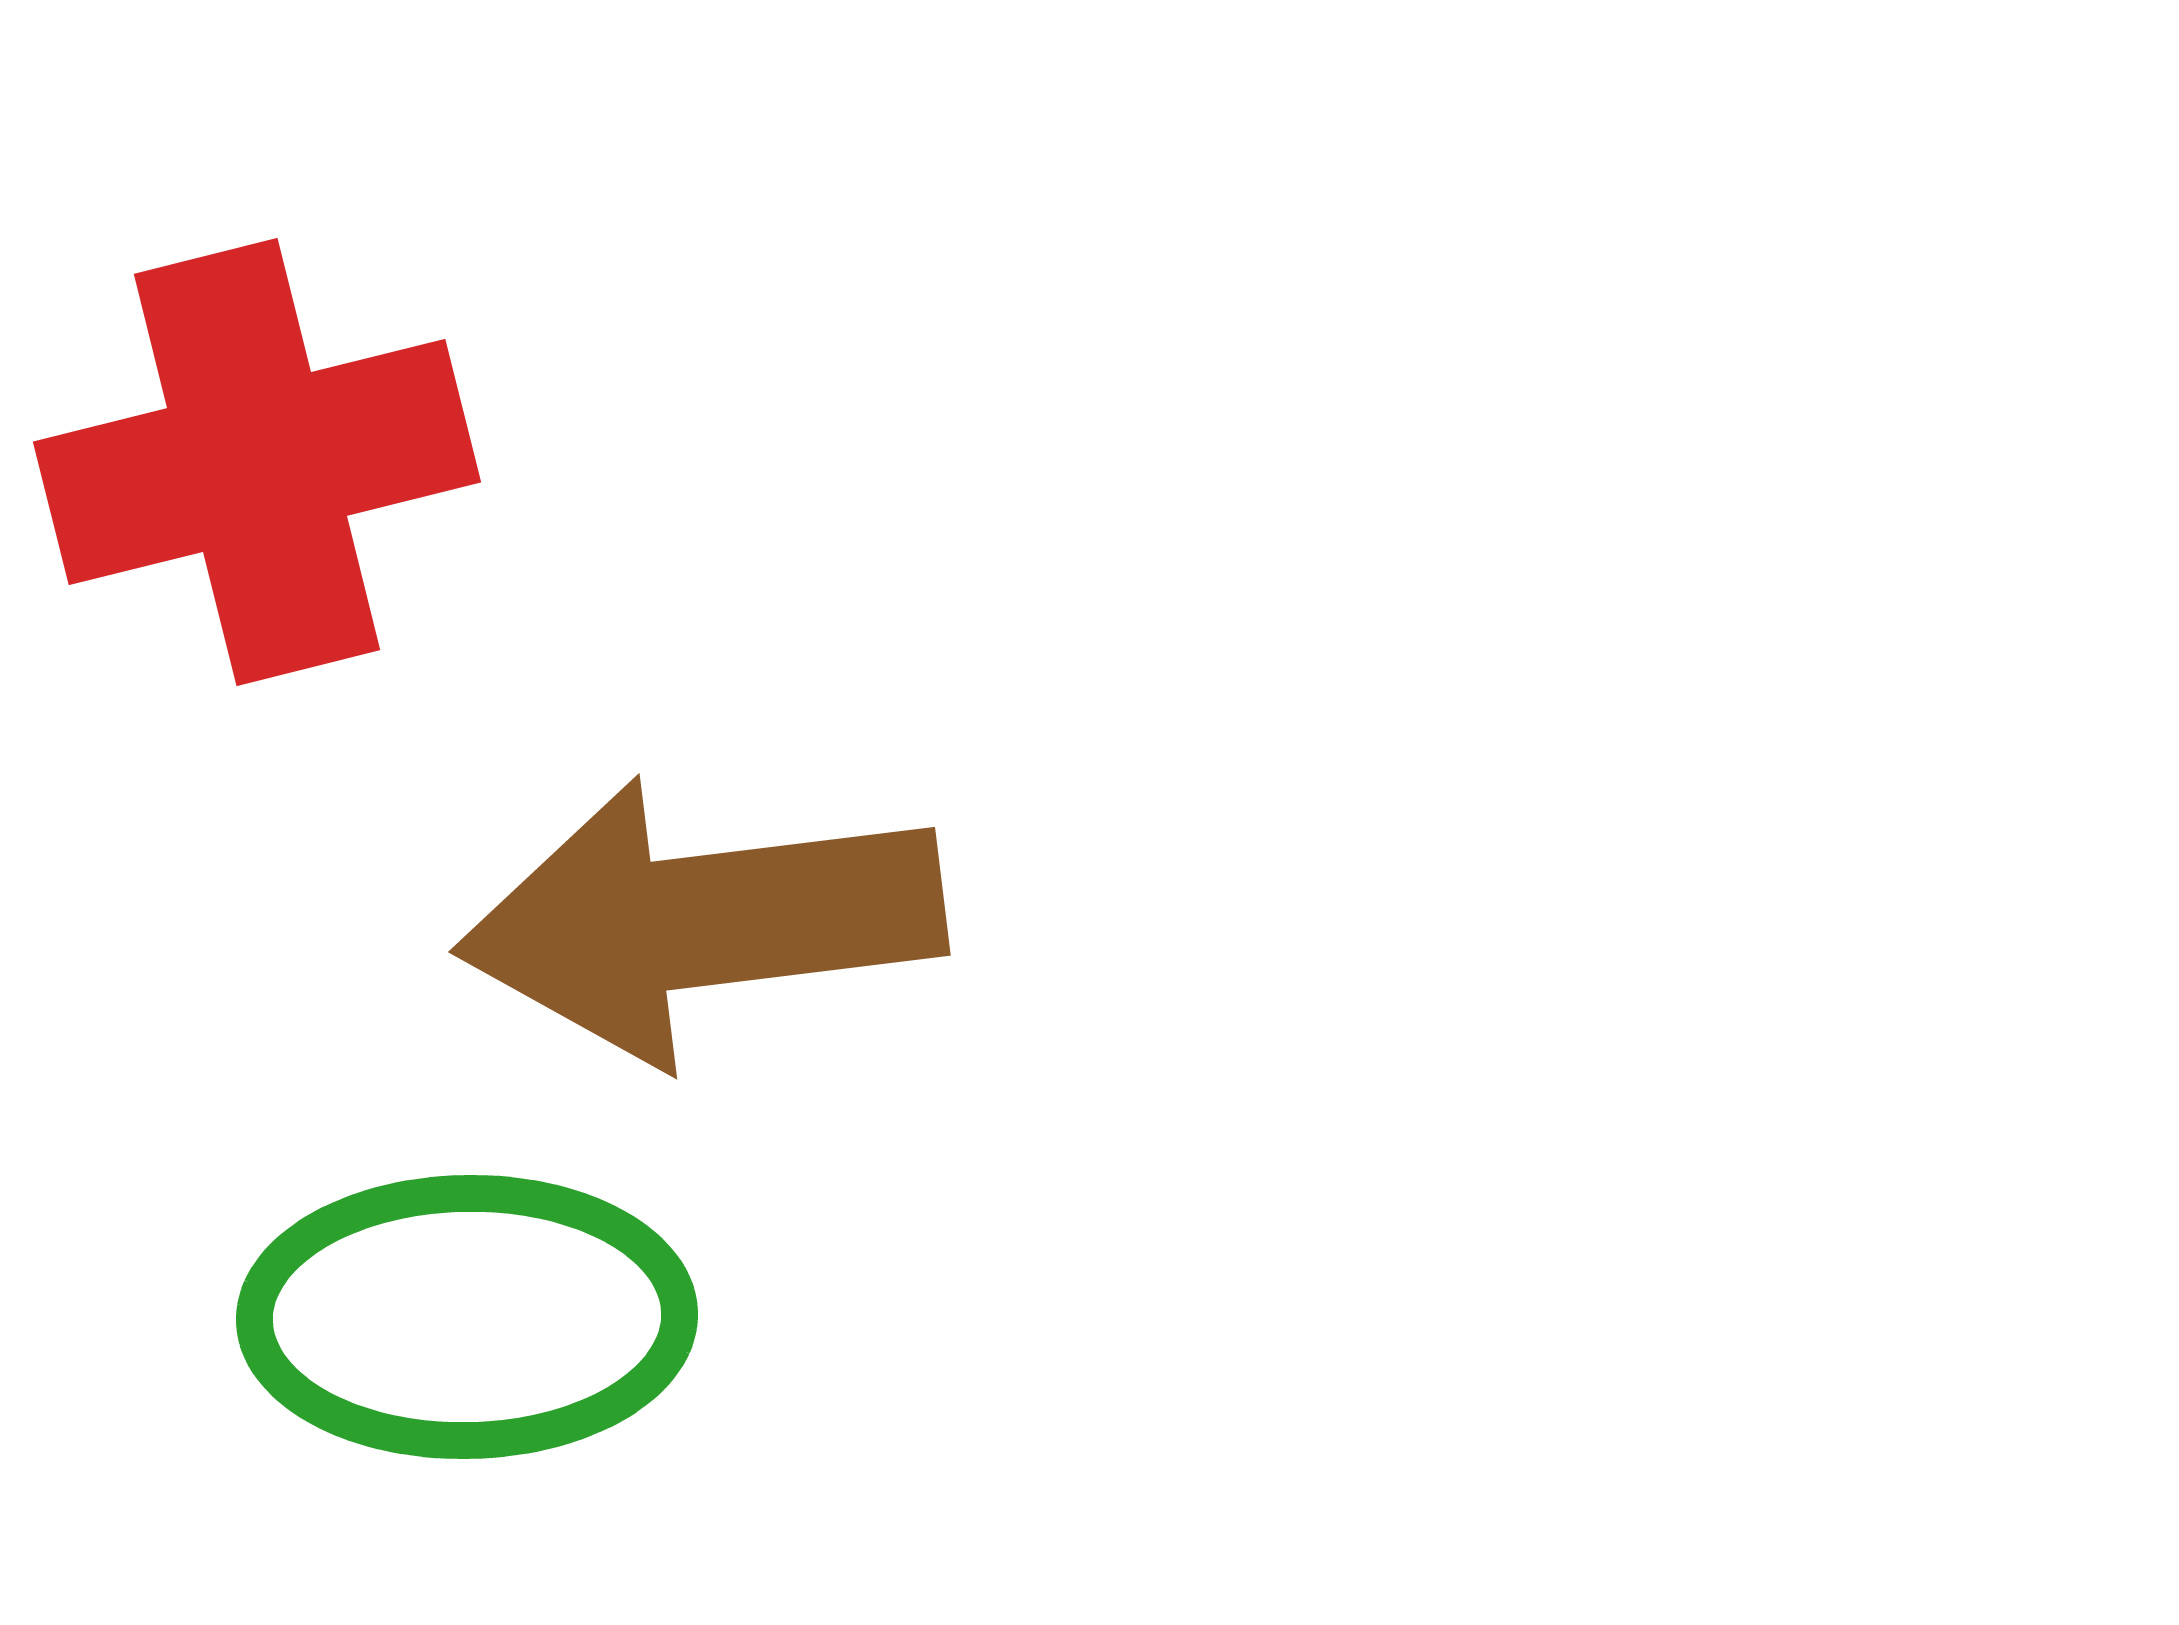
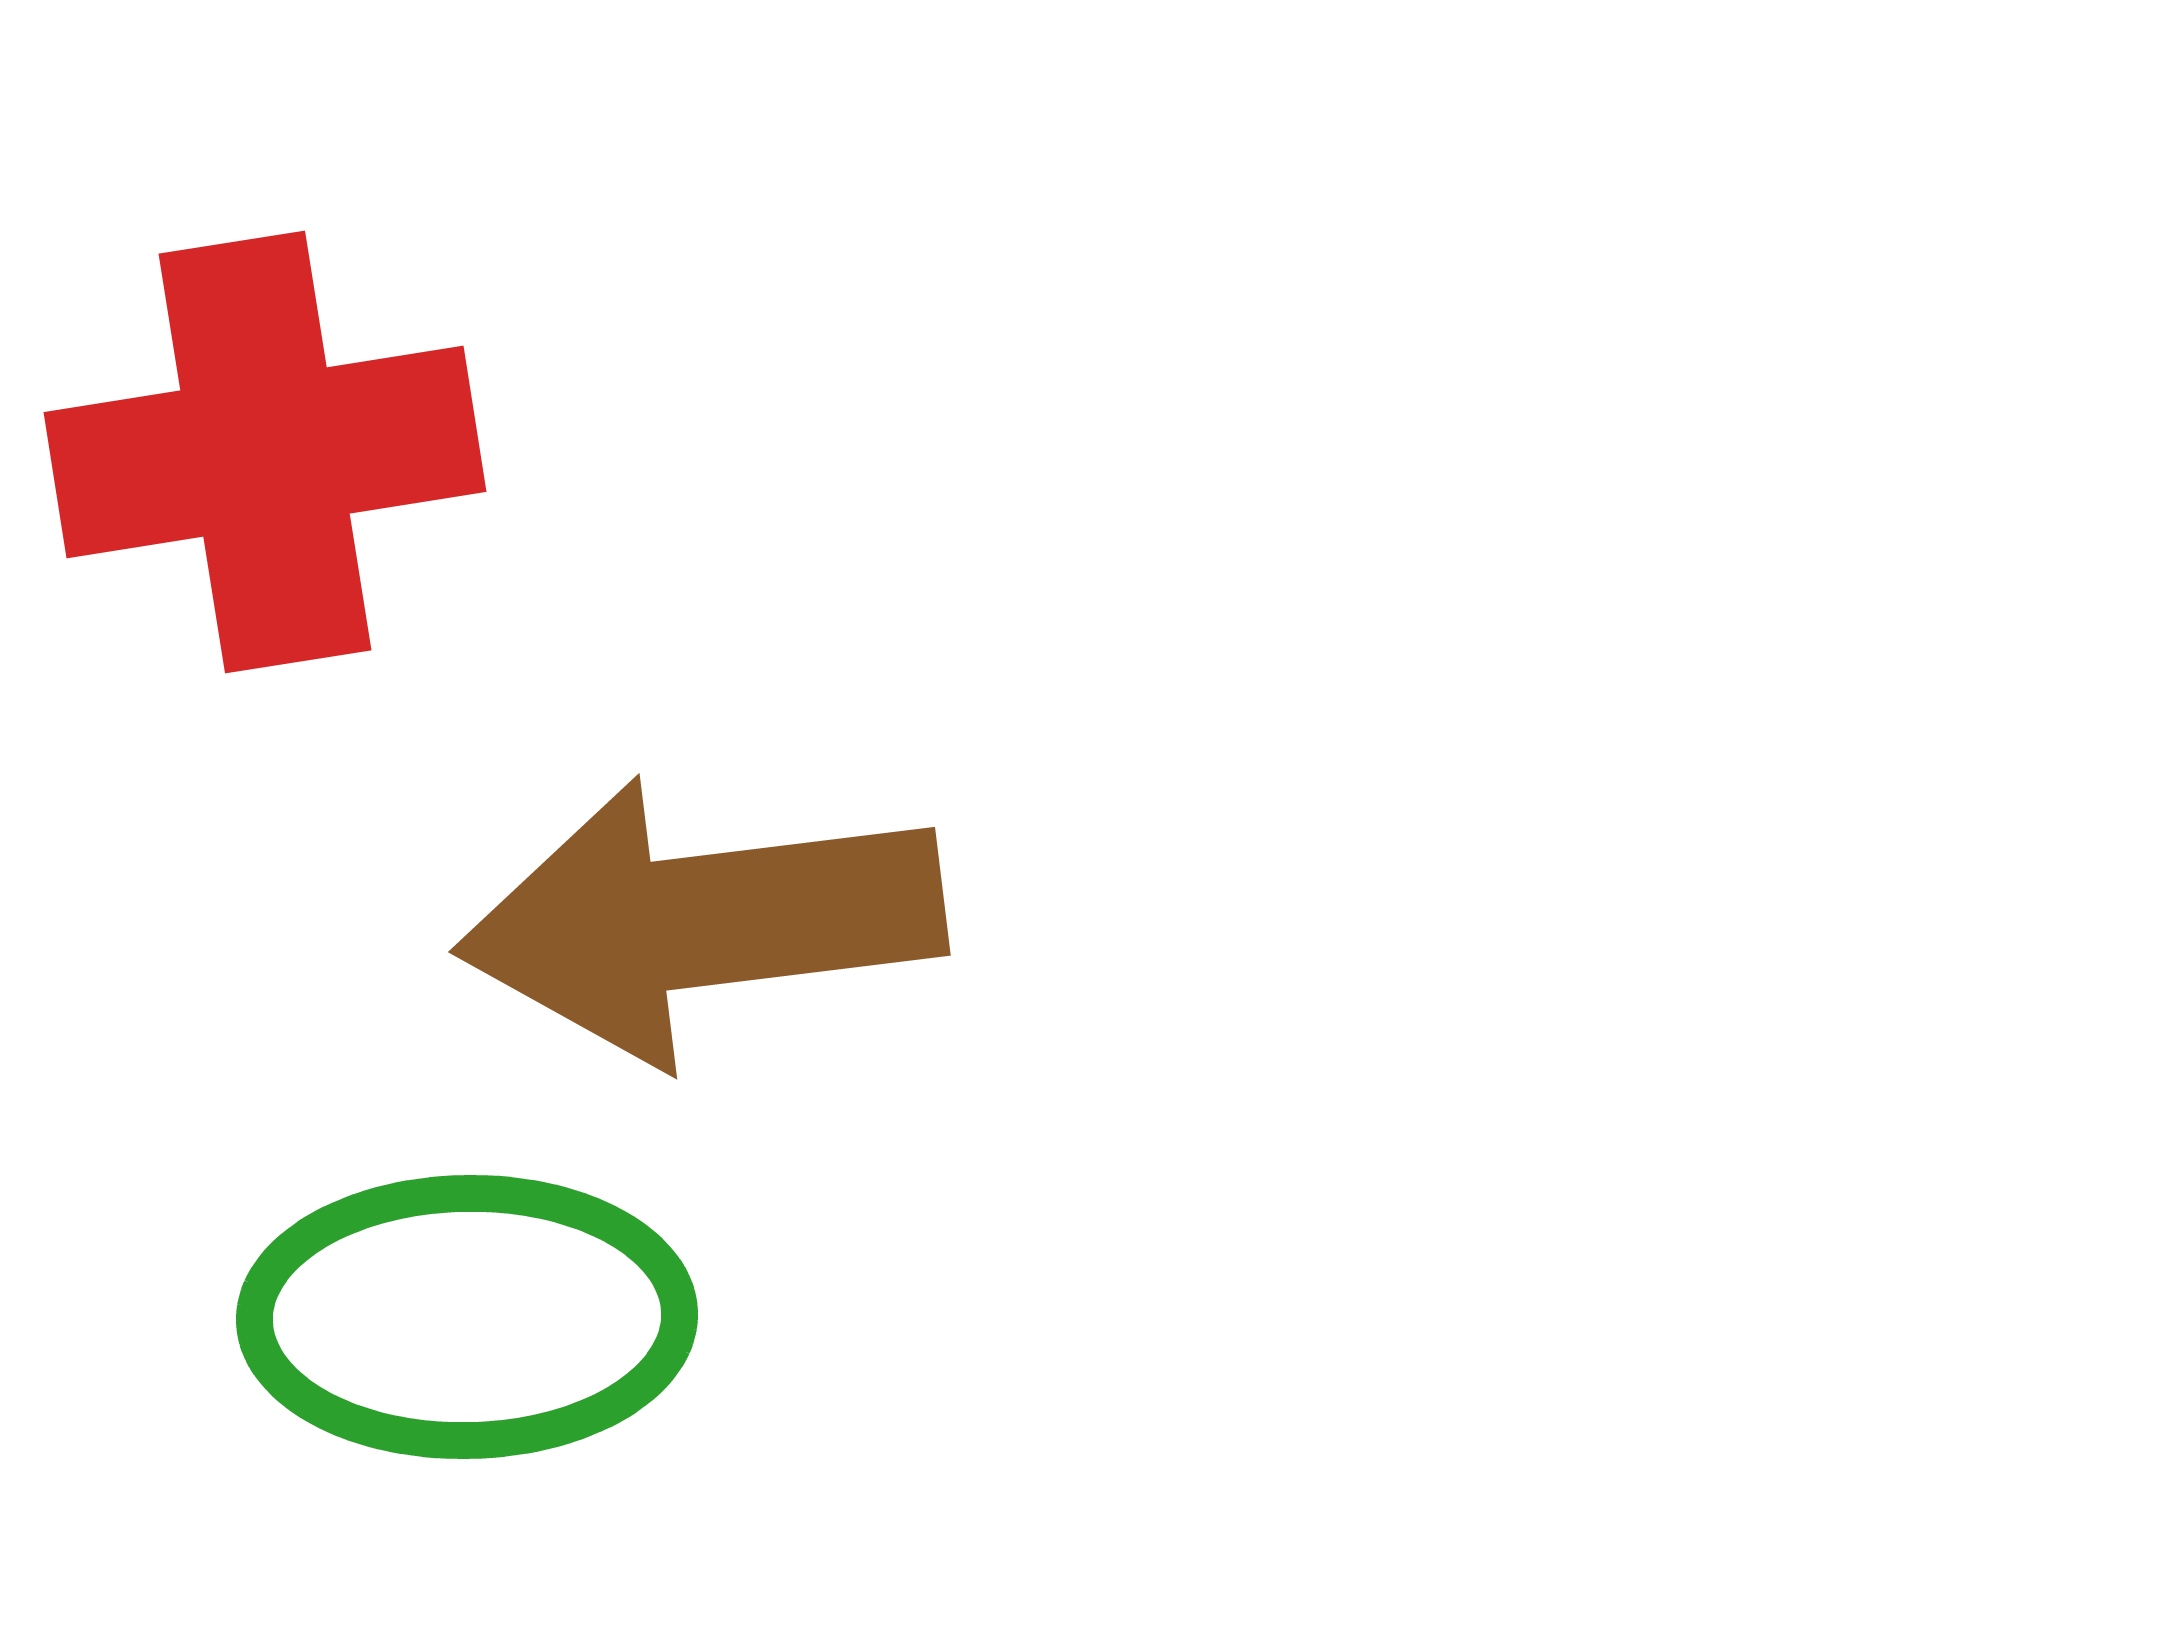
red cross: moved 8 px right, 10 px up; rotated 5 degrees clockwise
